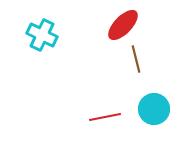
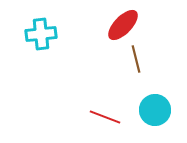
cyan cross: moved 1 px left, 1 px up; rotated 32 degrees counterclockwise
cyan circle: moved 1 px right, 1 px down
red line: rotated 32 degrees clockwise
